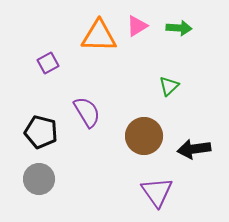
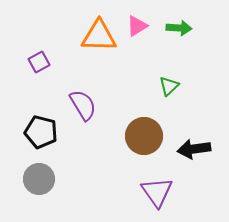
purple square: moved 9 px left, 1 px up
purple semicircle: moved 4 px left, 7 px up
